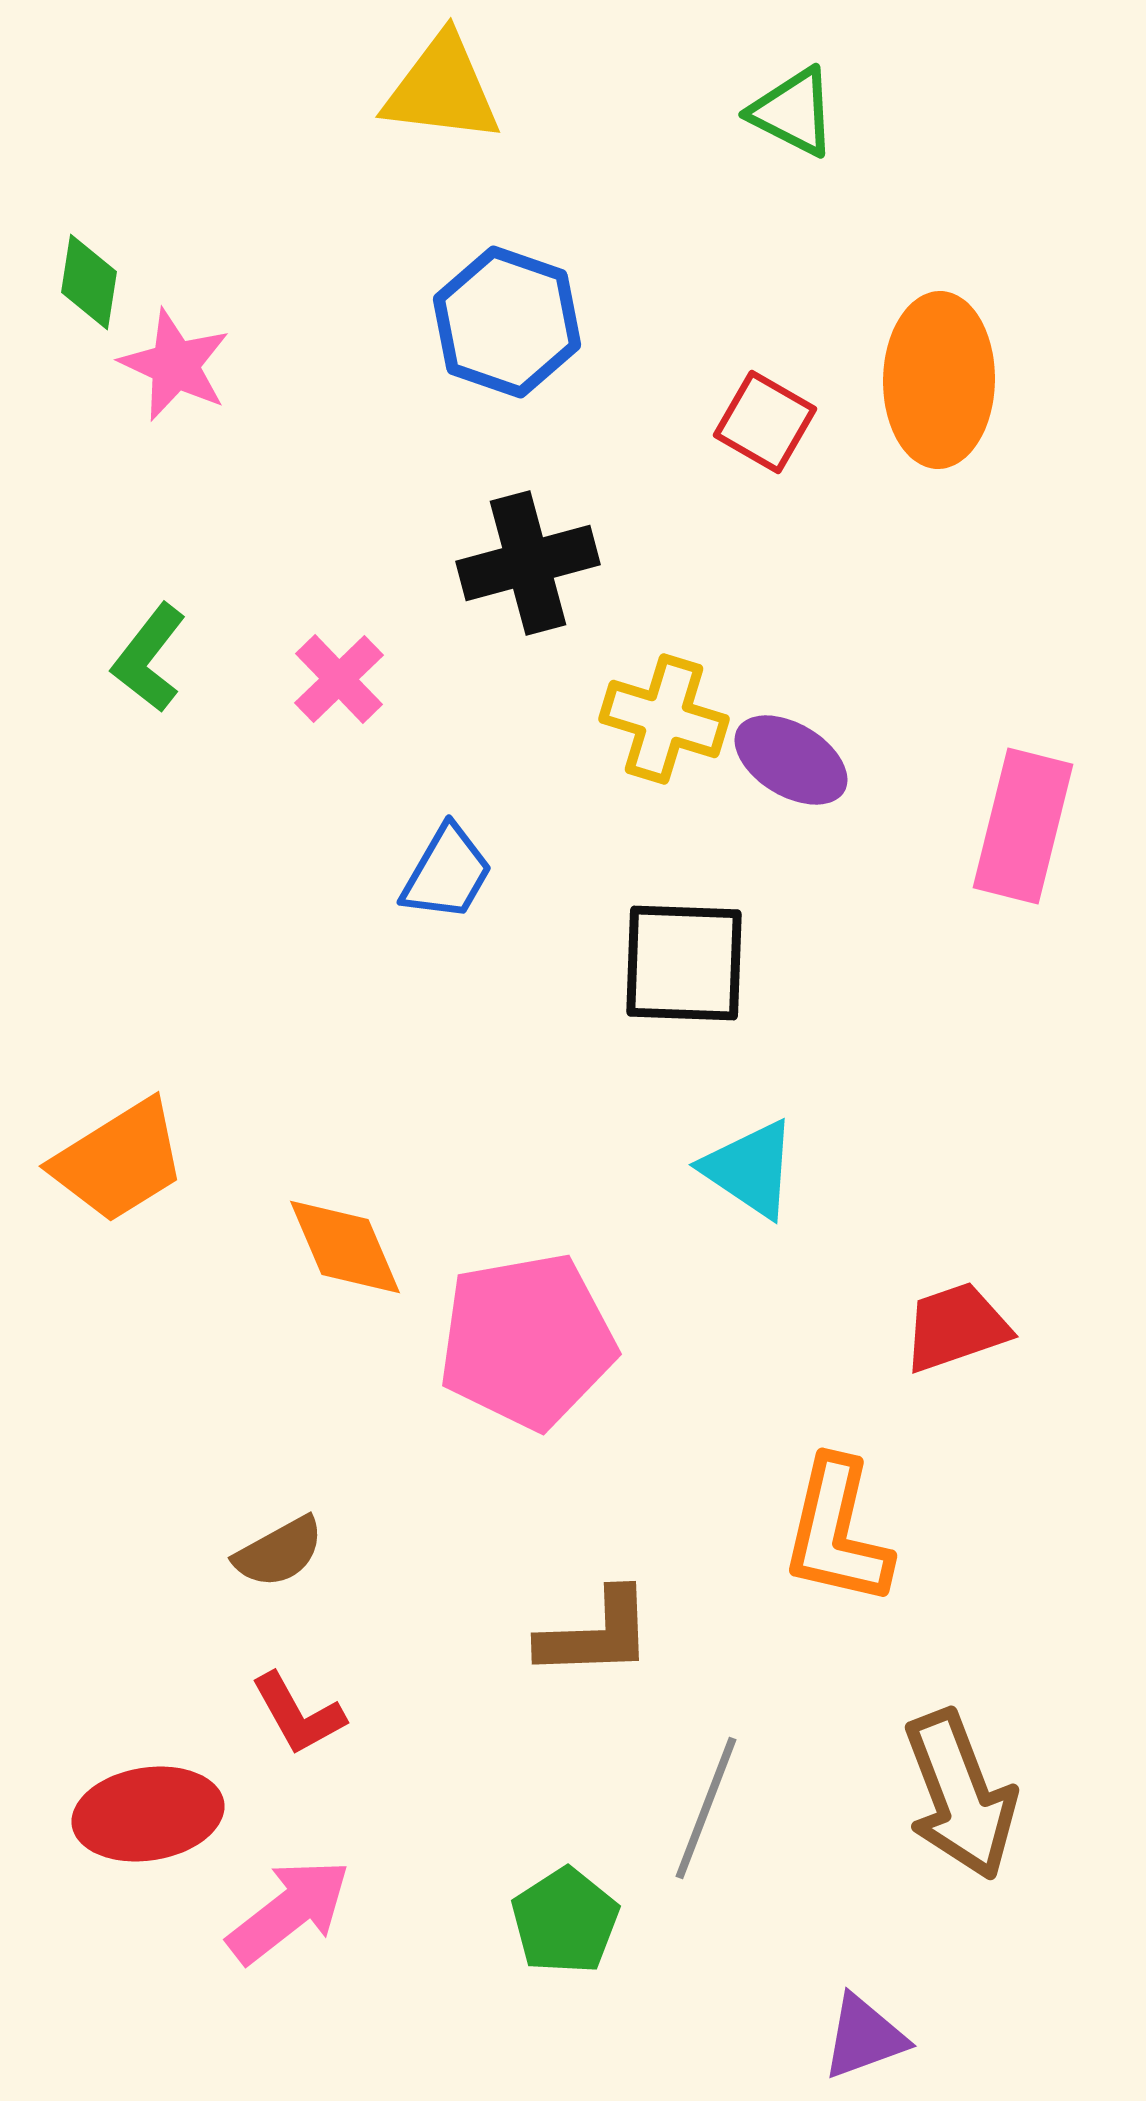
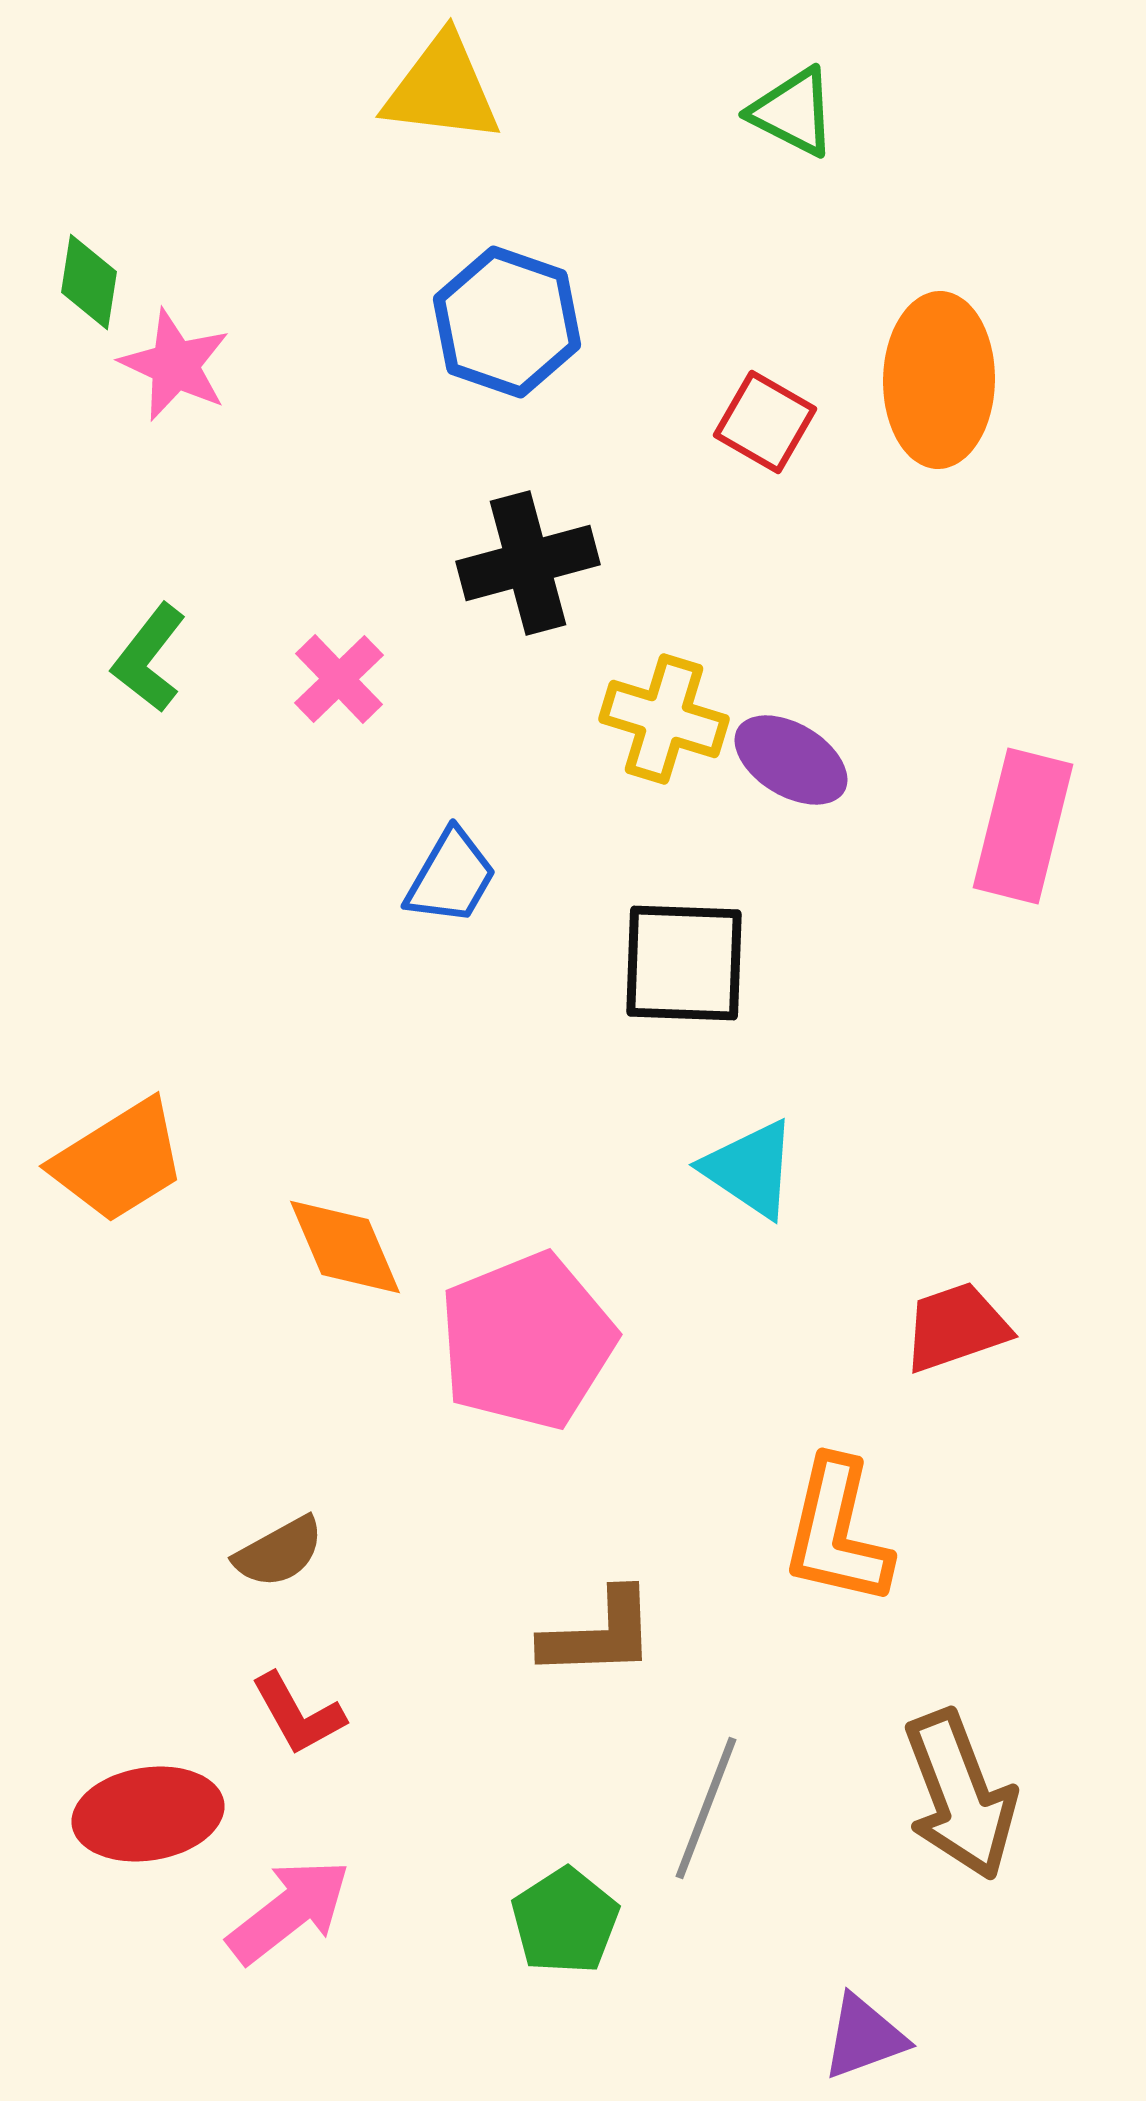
blue trapezoid: moved 4 px right, 4 px down
pink pentagon: rotated 12 degrees counterclockwise
brown L-shape: moved 3 px right
